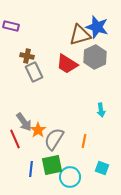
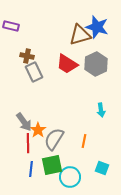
gray hexagon: moved 1 px right, 7 px down
red line: moved 13 px right, 4 px down; rotated 24 degrees clockwise
